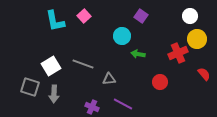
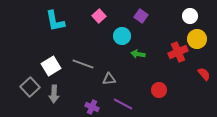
pink square: moved 15 px right
red cross: moved 1 px up
red circle: moved 1 px left, 8 px down
gray square: rotated 30 degrees clockwise
